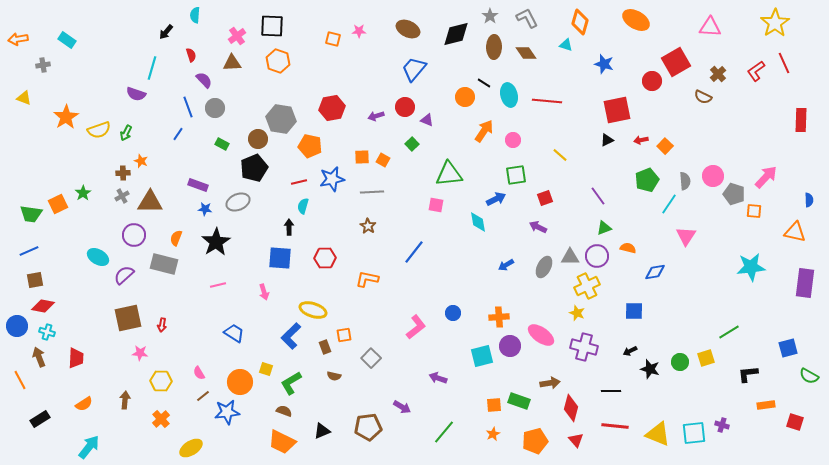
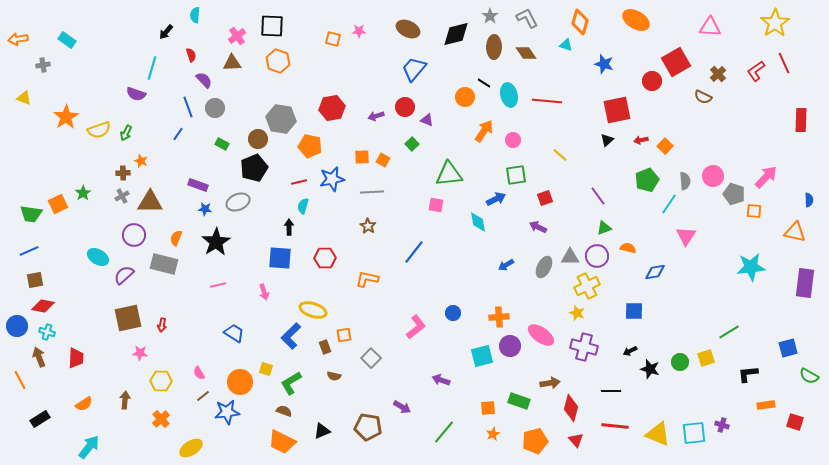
black triangle at (607, 140): rotated 16 degrees counterclockwise
purple arrow at (438, 378): moved 3 px right, 2 px down
orange square at (494, 405): moved 6 px left, 3 px down
brown pentagon at (368, 427): rotated 16 degrees clockwise
